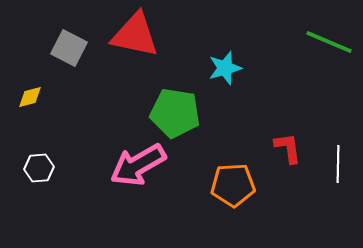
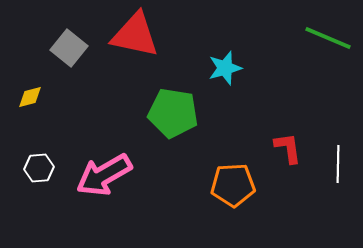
green line: moved 1 px left, 4 px up
gray square: rotated 12 degrees clockwise
green pentagon: moved 2 px left
pink arrow: moved 34 px left, 10 px down
